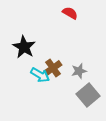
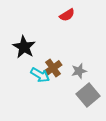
red semicircle: moved 3 px left, 2 px down; rotated 119 degrees clockwise
